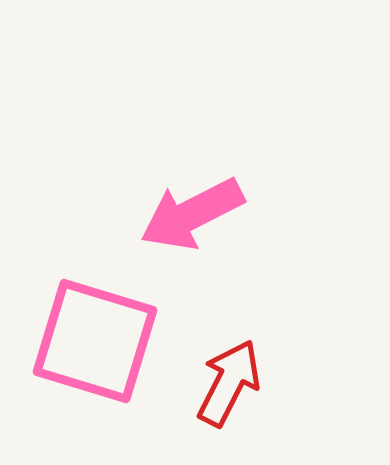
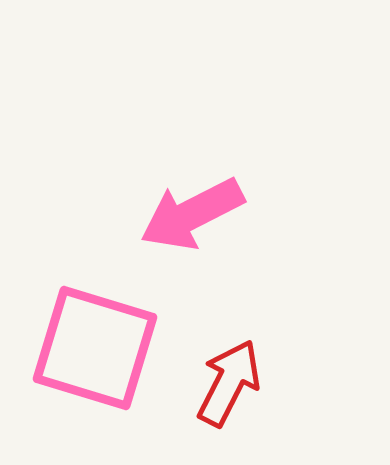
pink square: moved 7 px down
